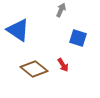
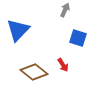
gray arrow: moved 4 px right
blue triangle: rotated 40 degrees clockwise
brown diamond: moved 3 px down
